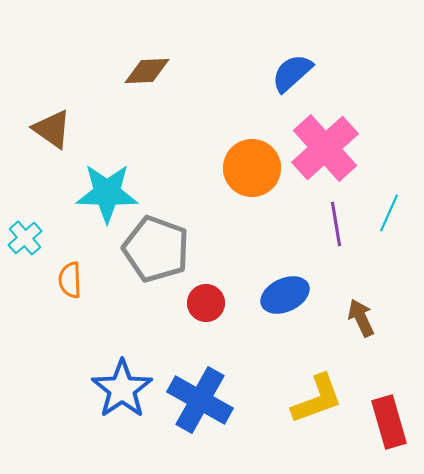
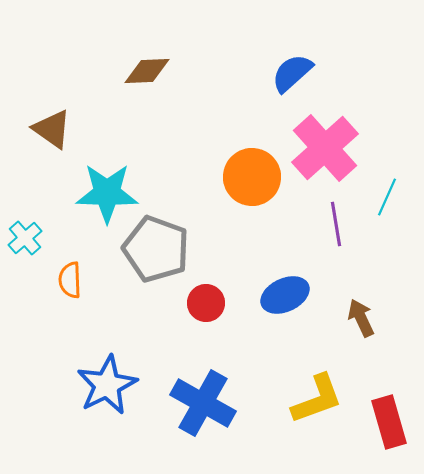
orange circle: moved 9 px down
cyan line: moved 2 px left, 16 px up
blue star: moved 15 px left, 4 px up; rotated 8 degrees clockwise
blue cross: moved 3 px right, 3 px down
